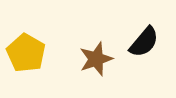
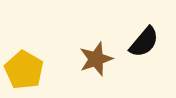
yellow pentagon: moved 2 px left, 17 px down
